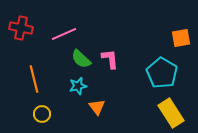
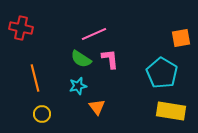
pink line: moved 30 px right
green semicircle: rotated 10 degrees counterclockwise
orange line: moved 1 px right, 1 px up
yellow rectangle: moved 2 px up; rotated 48 degrees counterclockwise
